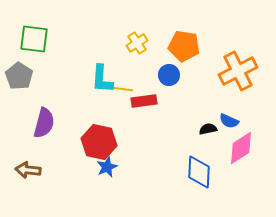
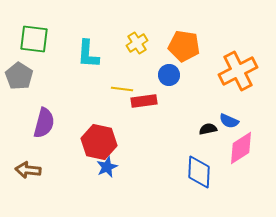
cyan L-shape: moved 14 px left, 25 px up
